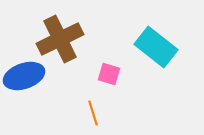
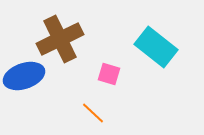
orange line: rotated 30 degrees counterclockwise
